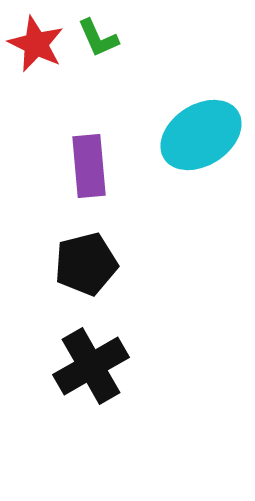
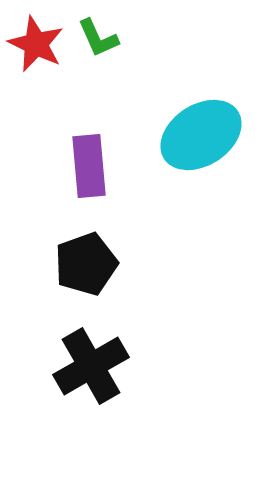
black pentagon: rotated 6 degrees counterclockwise
